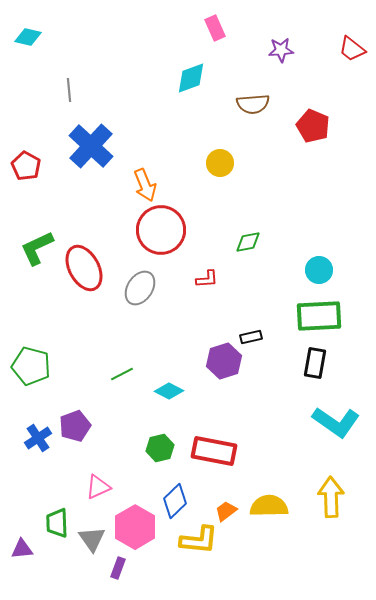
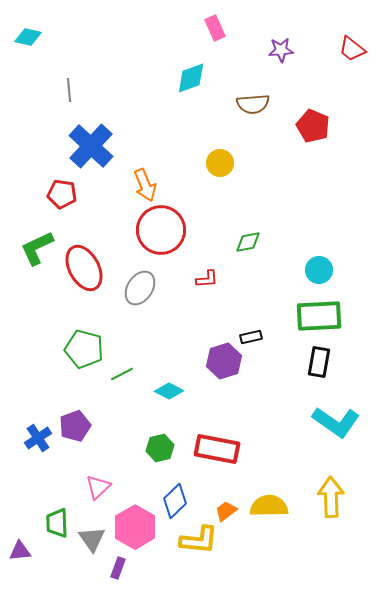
red pentagon at (26, 166): moved 36 px right, 28 px down; rotated 20 degrees counterclockwise
black rectangle at (315, 363): moved 4 px right, 1 px up
green pentagon at (31, 366): moved 53 px right, 17 px up
red rectangle at (214, 451): moved 3 px right, 2 px up
pink triangle at (98, 487): rotated 20 degrees counterclockwise
purple triangle at (22, 549): moved 2 px left, 2 px down
